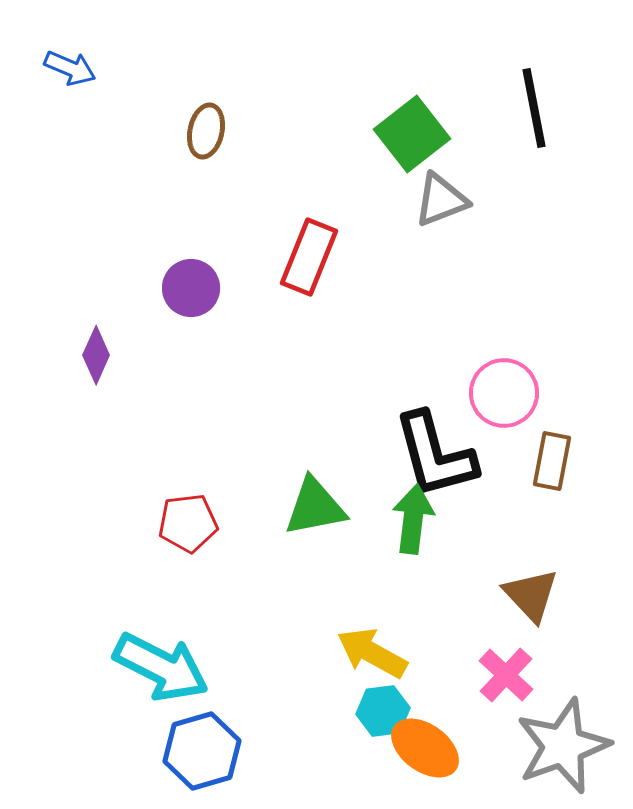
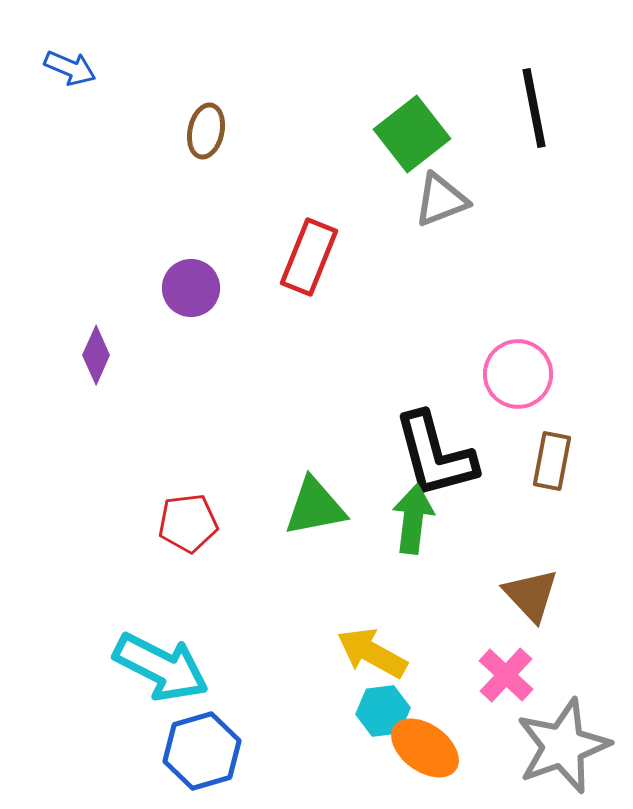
pink circle: moved 14 px right, 19 px up
